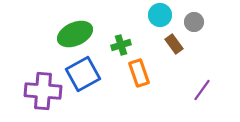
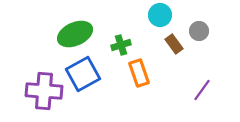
gray circle: moved 5 px right, 9 px down
purple cross: moved 1 px right
